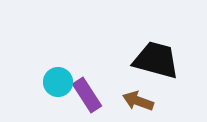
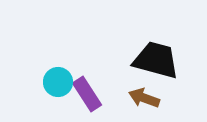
purple rectangle: moved 1 px up
brown arrow: moved 6 px right, 3 px up
